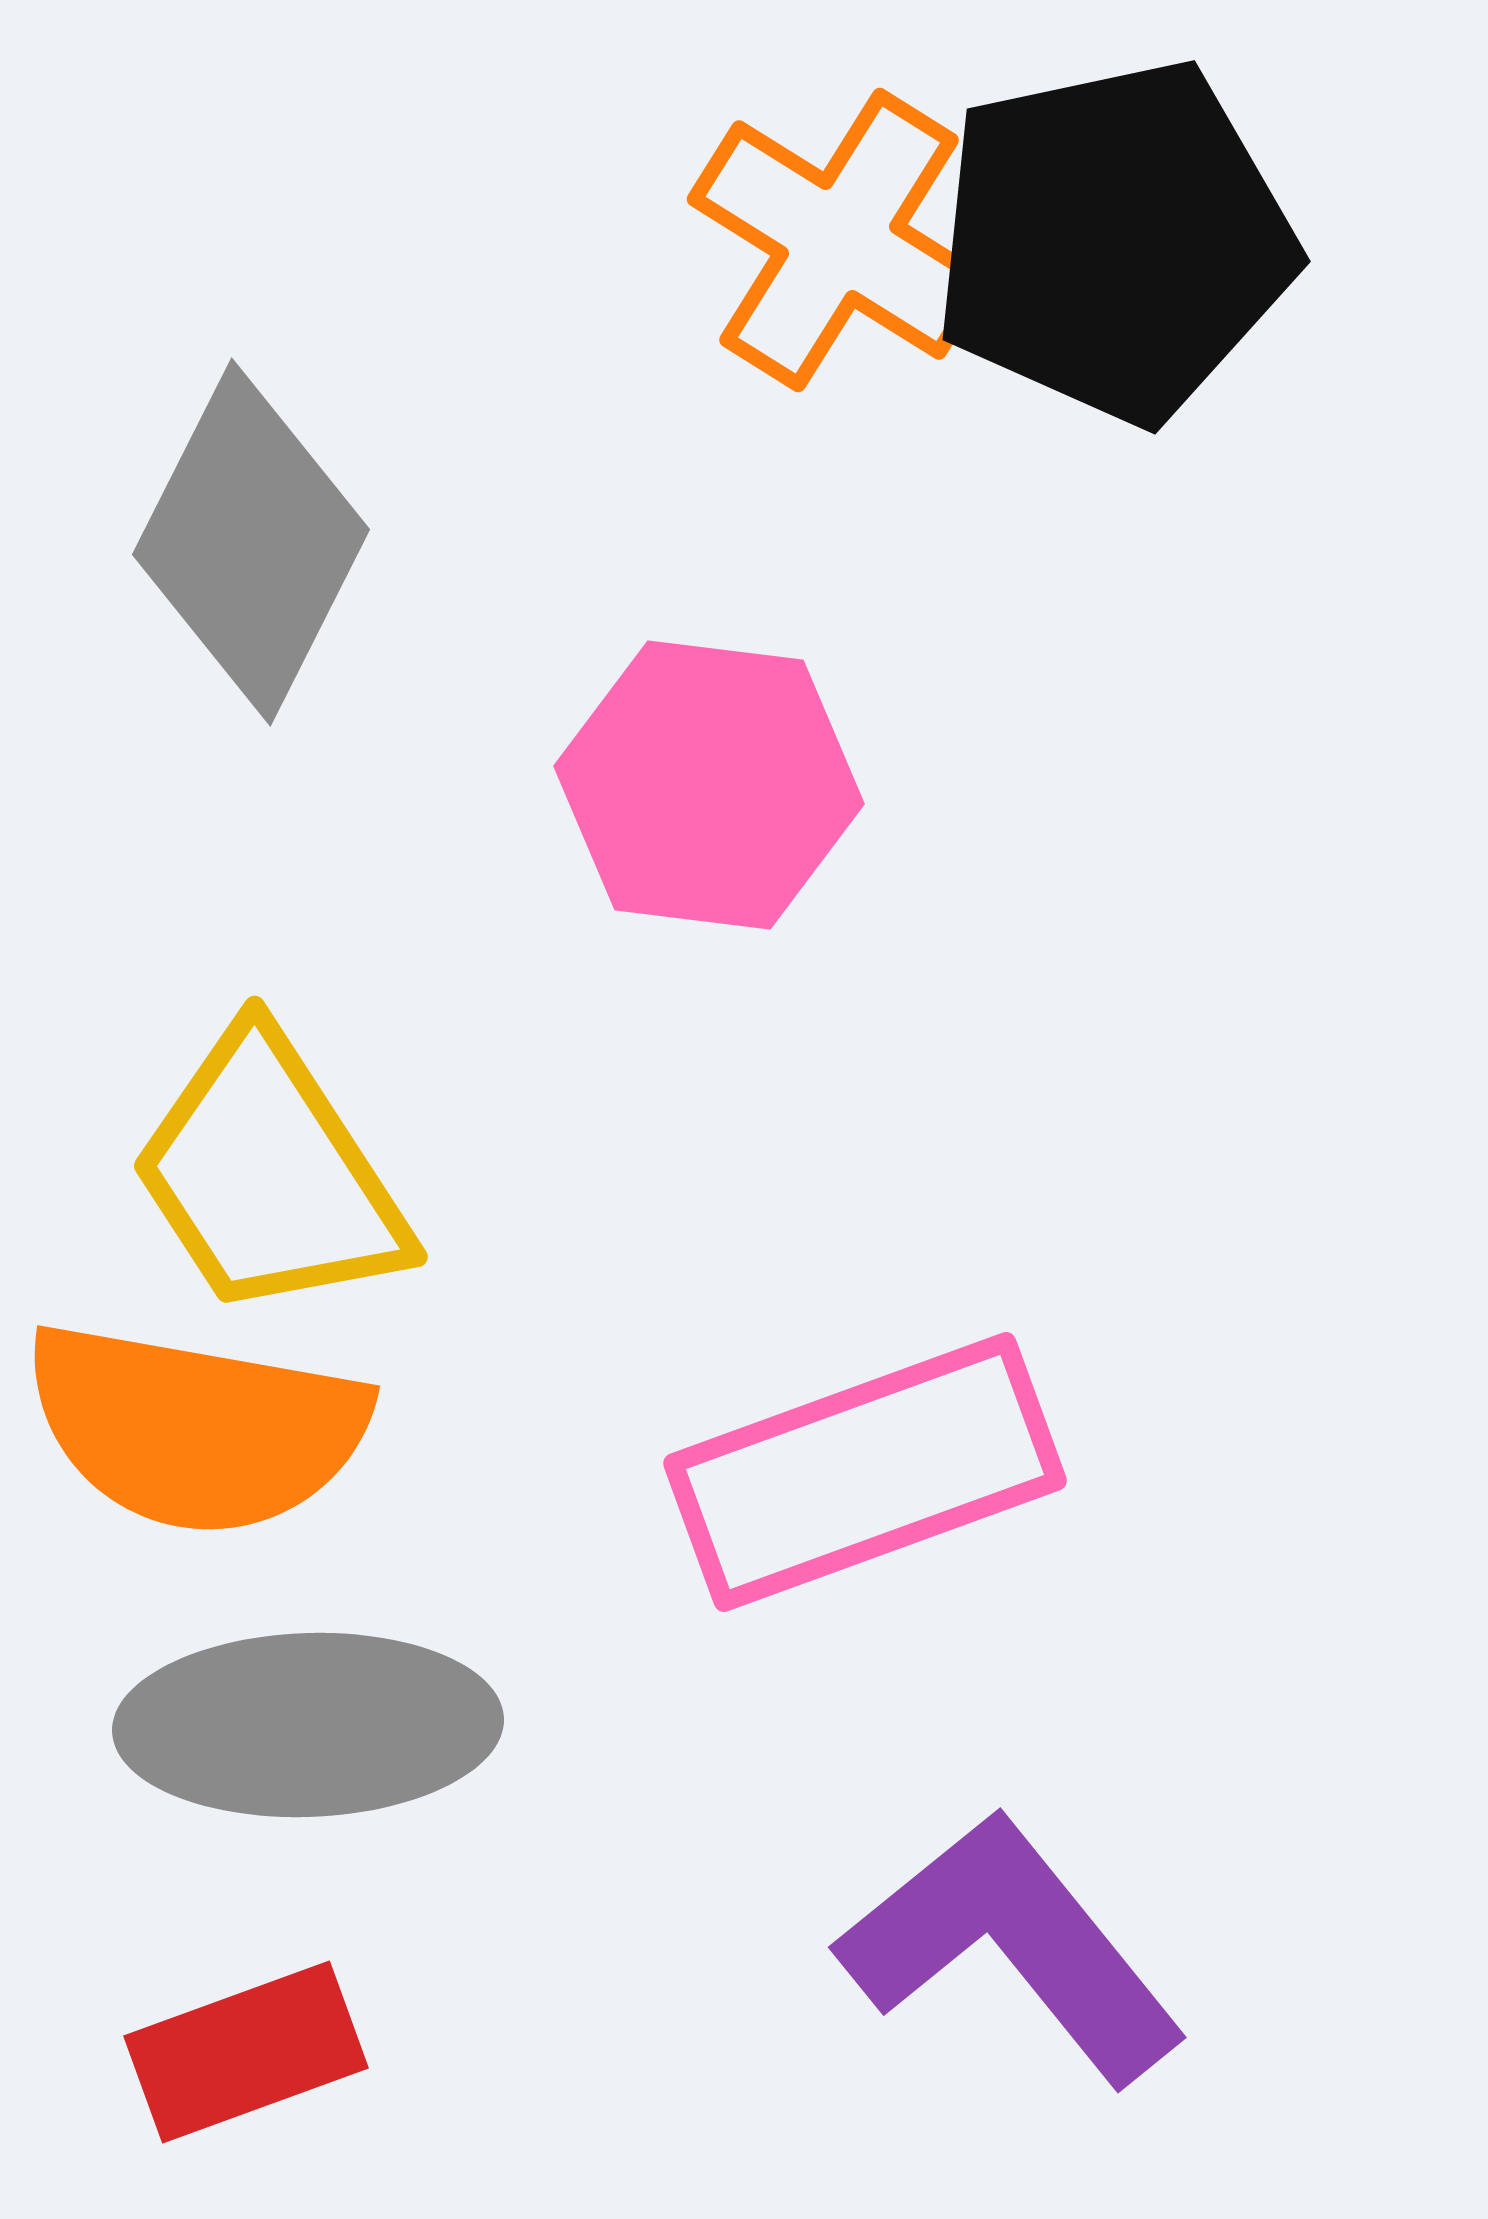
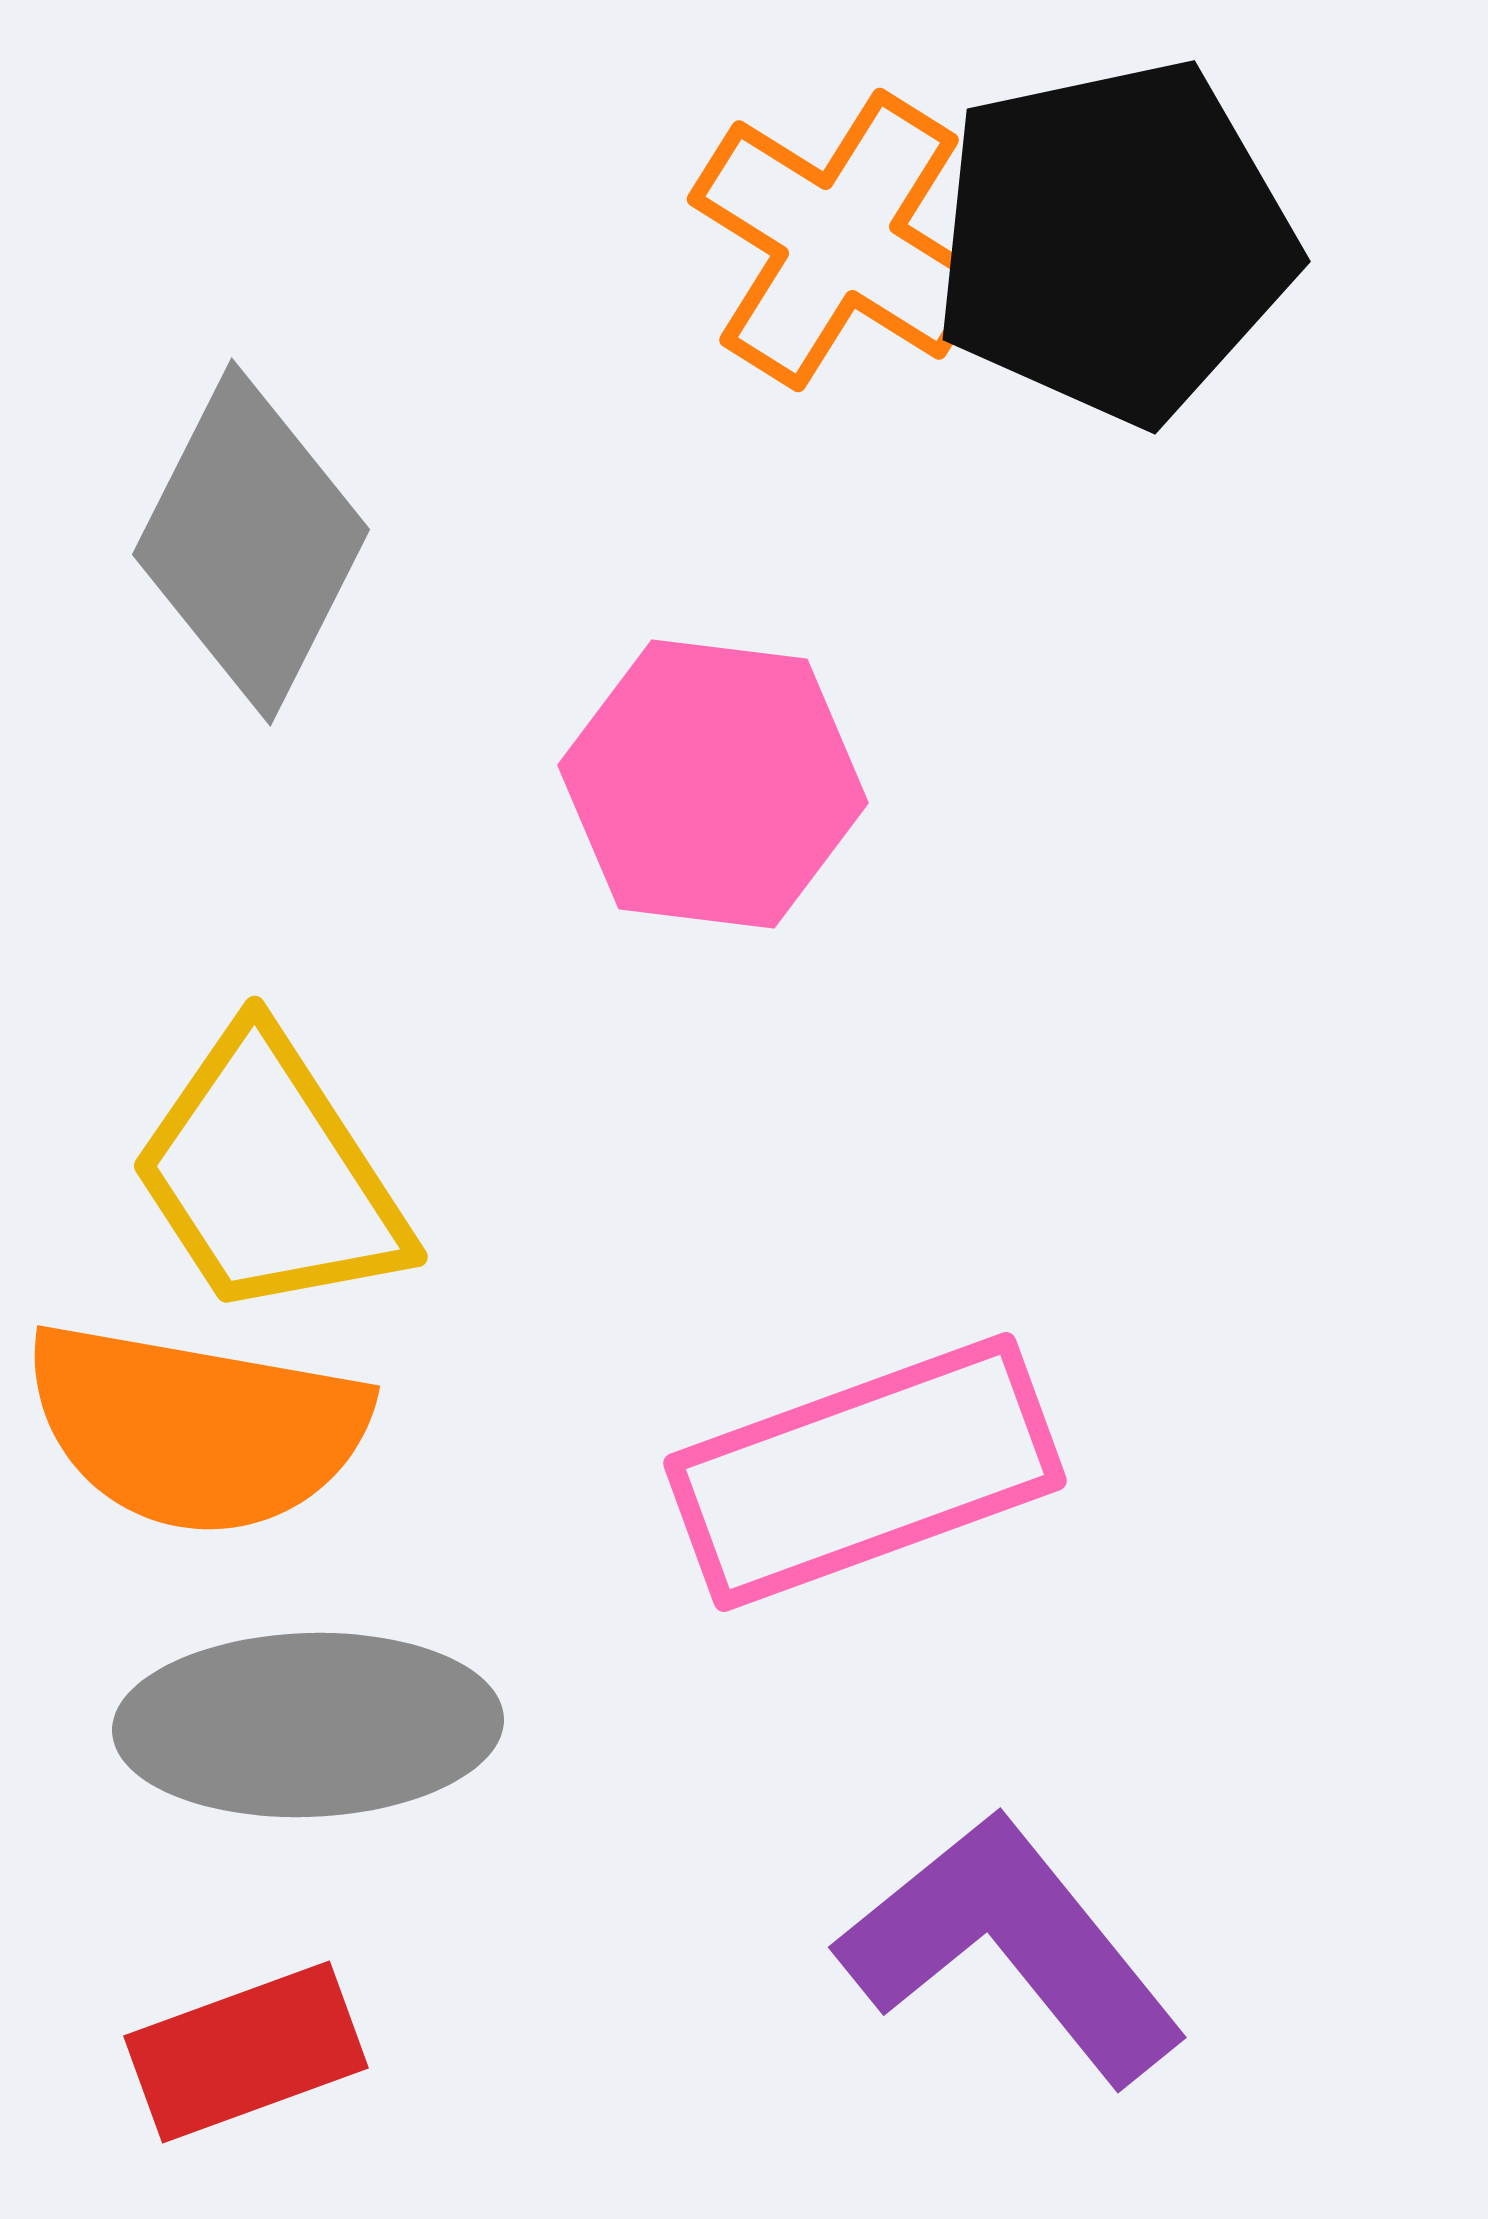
pink hexagon: moved 4 px right, 1 px up
